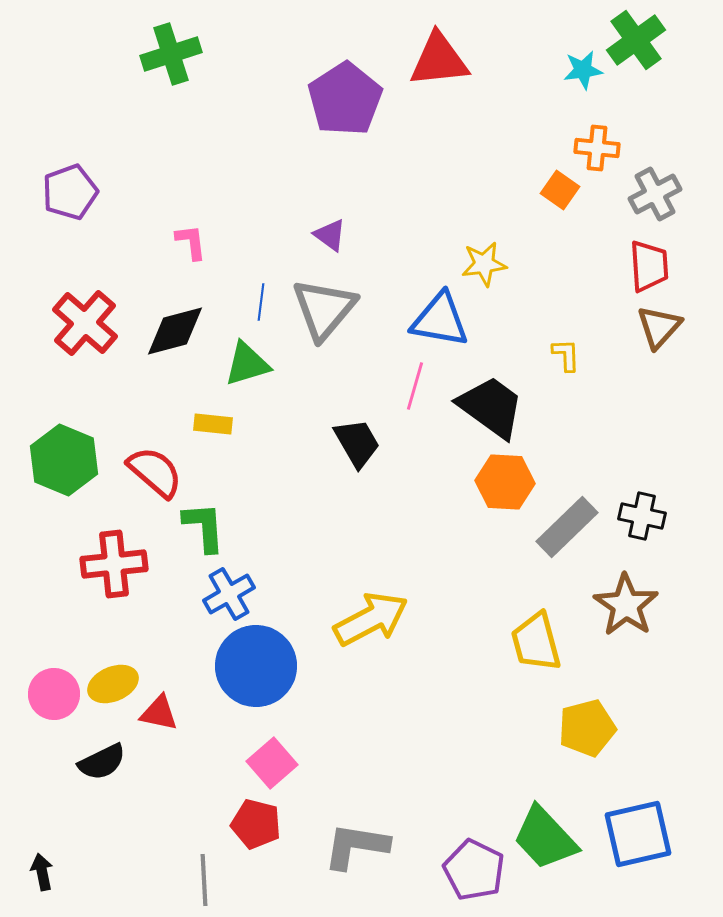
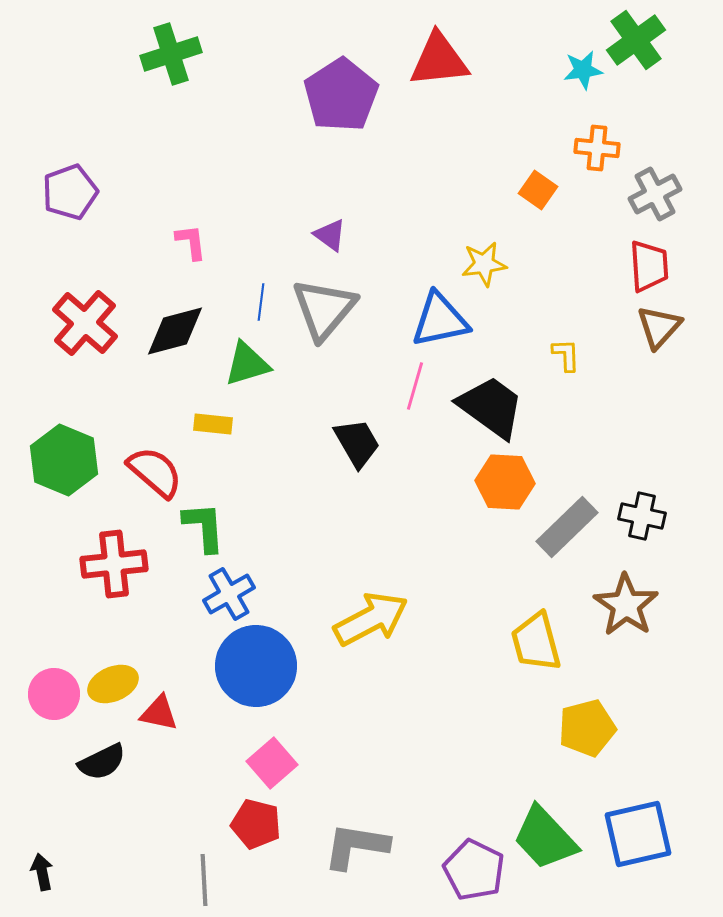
purple pentagon at (345, 99): moved 4 px left, 4 px up
orange square at (560, 190): moved 22 px left
blue triangle at (440, 320): rotated 22 degrees counterclockwise
